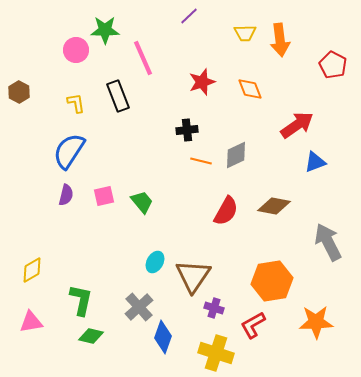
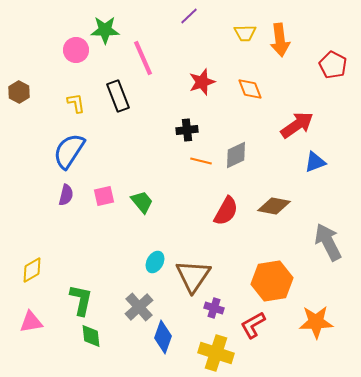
green diamond: rotated 70 degrees clockwise
